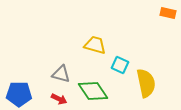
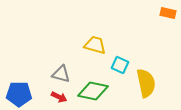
green diamond: rotated 44 degrees counterclockwise
red arrow: moved 2 px up
